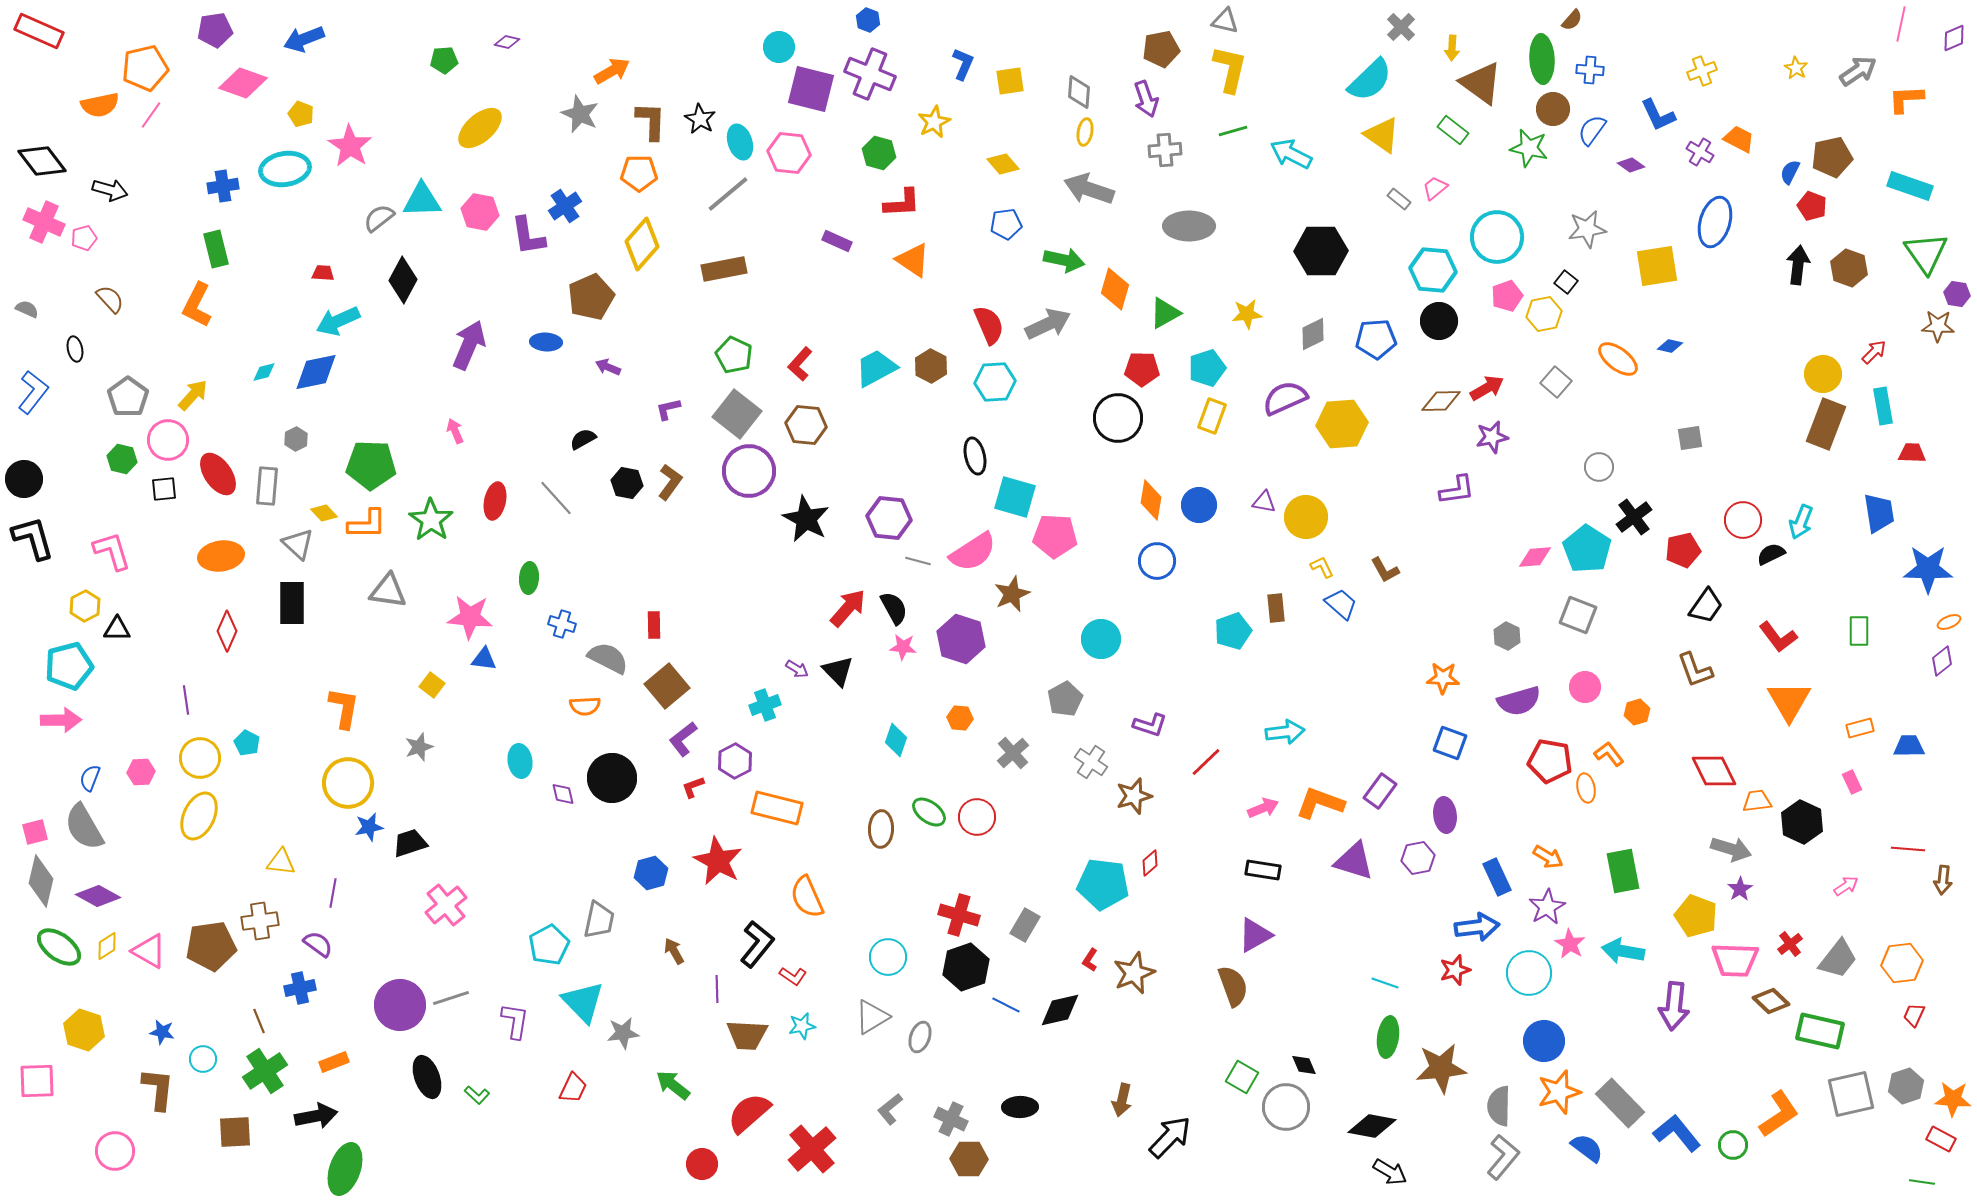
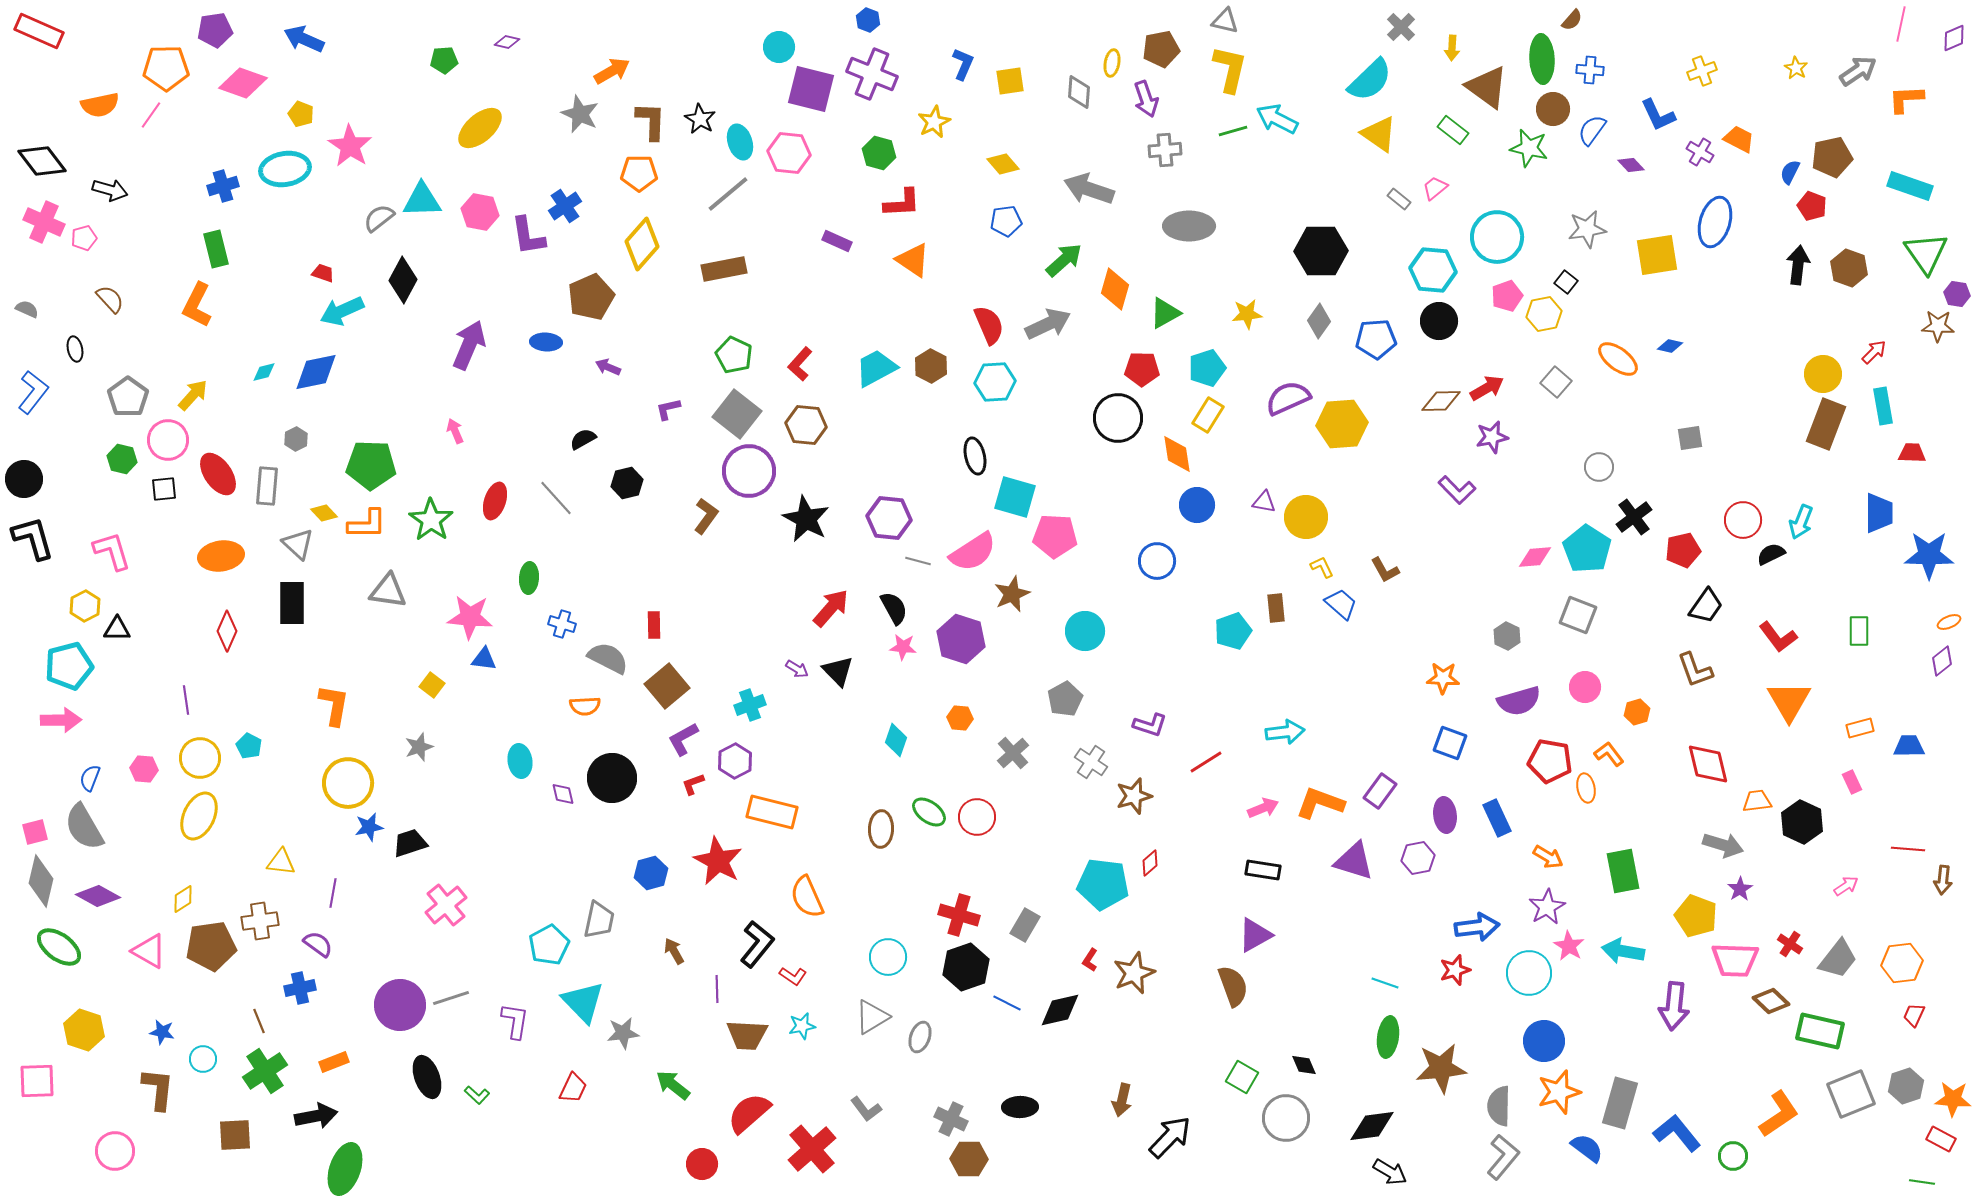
blue arrow at (304, 39): rotated 45 degrees clockwise
orange pentagon at (145, 68): moved 21 px right; rotated 12 degrees clockwise
purple cross at (870, 74): moved 2 px right
brown triangle at (1481, 83): moved 6 px right, 4 px down
yellow ellipse at (1085, 132): moved 27 px right, 69 px up
yellow triangle at (1382, 135): moved 3 px left, 1 px up
cyan arrow at (1291, 154): moved 14 px left, 35 px up
purple diamond at (1631, 165): rotated 12 degrees clockwise
blue cross at (223, 186): rotated 8 degrees counterclockwise
blue pentagon at (1006, 224): moved 3 px up
green arrow at (1064, 260): rotated 54 degrees counterclockwise
yellow square at (1657, 266): moved 11 px up
red trapezoid at (323, 273): rotated 15 degrees clockwise
cyan arrow at (338, 321): moved 4 px right, 10 px up
gray diamond at (1313, 334): moved 6 px right, 13 px up; rotated 28 degrees counterclockwise
purple semicircle at (1285, 398): moved 3 px right
yellow rectangle at (1212, 416): moved 4 px left, 1 px up; rotated 12 degrees clockwise
brown L-shape at (670, 482): moved 36 px right, 34 px down
black hexagon at (627, 483): rotated 24 degrees counterclockwise
purple L-shape at (1457, 490): rotated 54 degrees clockwise
orange diamond at (1151, 500): moved 26 px right, 46 px up; rotated 18 degrees counterclockwise
red ellipse at (495, 501): rotated 6 degrees clockwise
blue circle at (1199, 505): moved 2 px left
blue trapezoid at (1879, 513): rotated 9 degrees clockwise
blue star at (1928, 569): moved 1 px right, 14 px up
red arrow at (848, 608): moved 17 px left
cyan circle at (1101, 639): moved 16 px left, 8 px up
cyan cross at (765, 705): moved 15 px left
orange L-shape at (344, 708): moved 10 px left, 3 px up
purple L-shape at (683, 739): rotated 9 degrees clockwise
cyan pentagon at (247, 743): moved 2 px right, 3 px down
red line at (1206, 762): rotated 12 degrees clockwise
red diamond at (1714, 771): moved 6 px left, 7 px up; rotated 12 degrees clockwise
pink hexagon at (141, 772): moved 3 px right, 3 px up; rotated 8 degrees clockwise
red L-shape at (693, 787): moved 3 px up
orange rectangle at (777, 808): moved 5 px left, 4 px down
gray arrow at (1731, 849): moved 8 px left, 4 px up
blue rectangle at (1497, 877): moved 59 px up
pink star at (1570, 944): moved 1 px left, 2 px down
red cross at (1790, 944): rotated 20 degrees counterclockwise
yellow diamond at (107, 946): moved 76 px right, 47 px up
blue line at (1006, 1005): moved 1 px right, 2 px up
gray square at (1851, 1094): rotated 9 degrees counterclockwise
gray rectangle at (1620, 1103): rotated 60 degrees clockwise
gray circle at (1286, 1107): moved 11 px down
gray L-shape at (890, 1109): moved 24 px left; rotated 88 degrees counterclockwise
black diamond at (1372, 1126): rotated 18 degrees counterclockwise
brown square at (235, 1132): moved 3 px down
green circle at (1733, 1145): moved 11 px down
